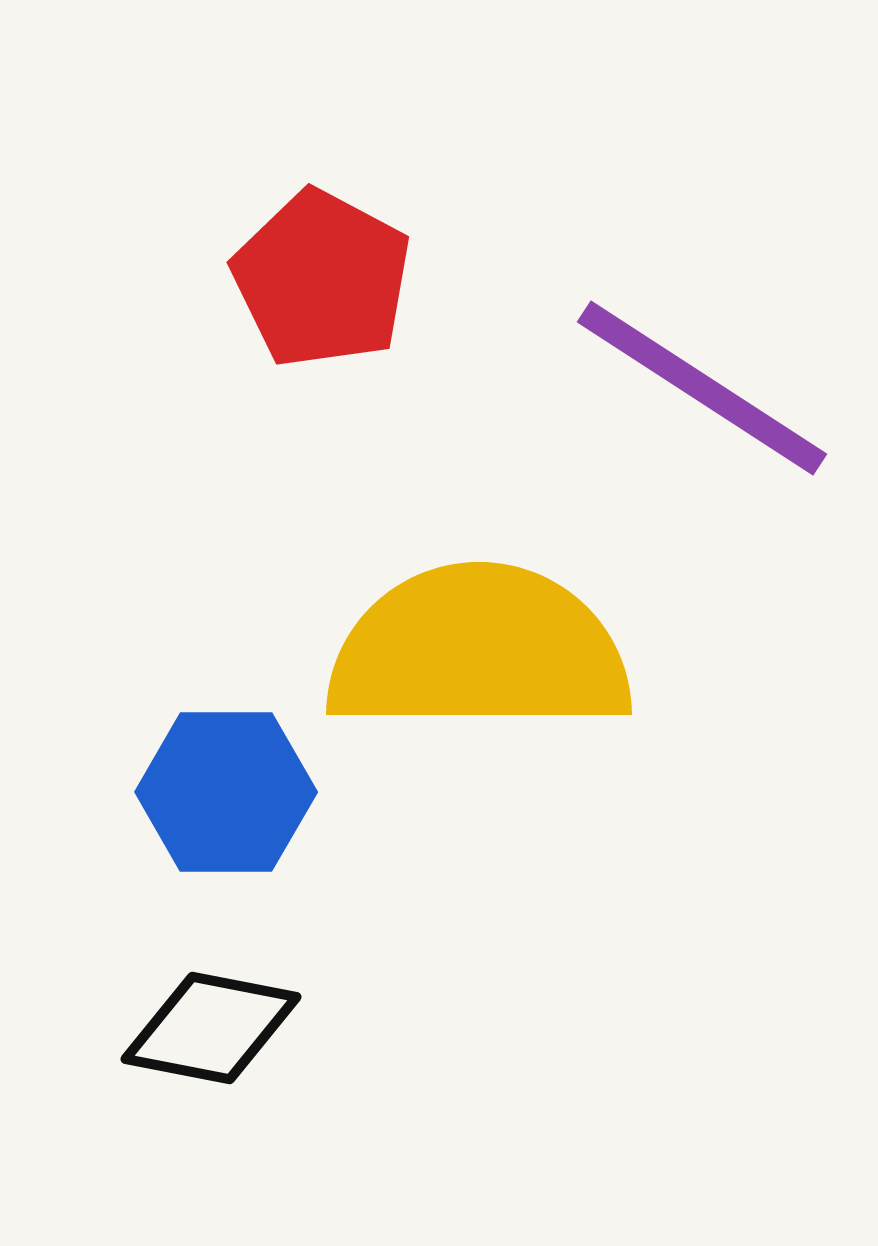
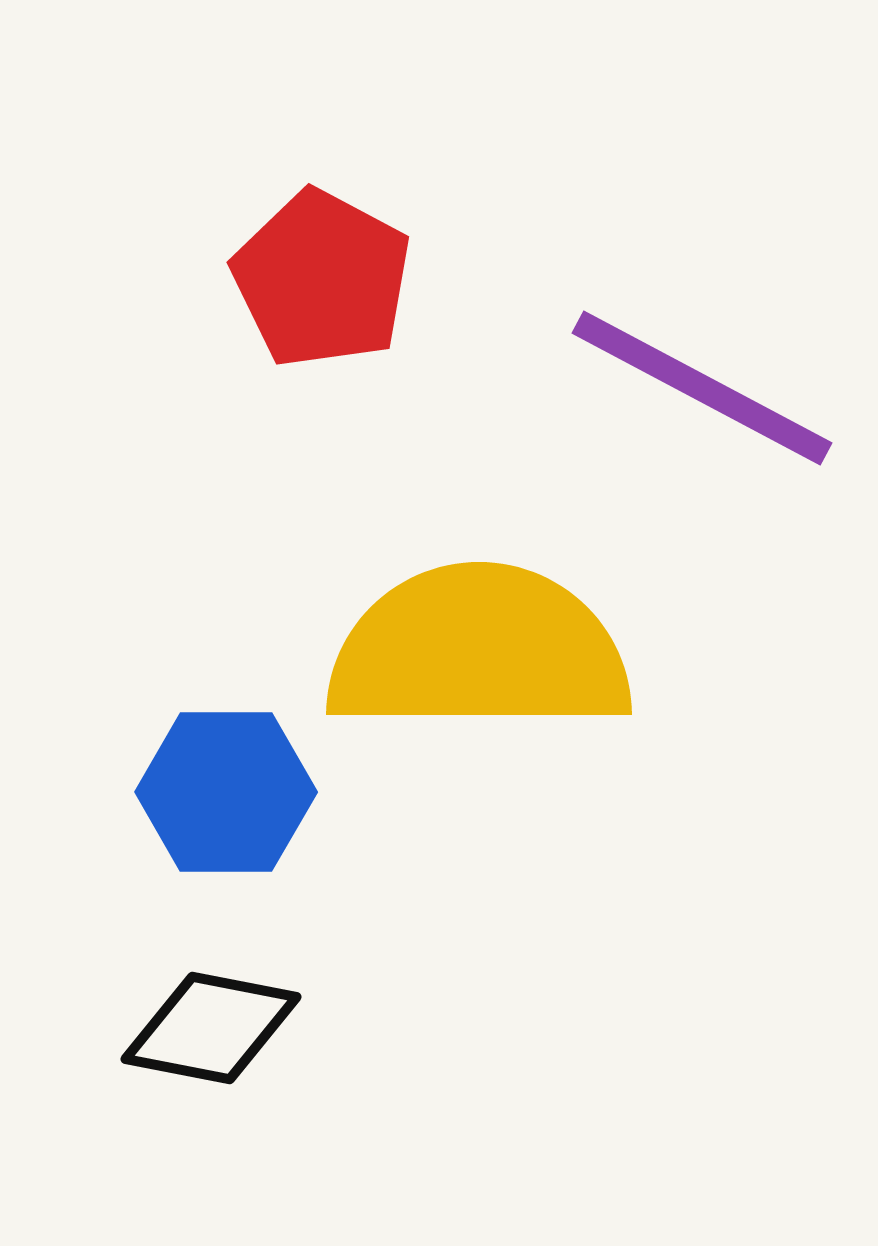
purple line: rotated 5 degrees counterclockwise
